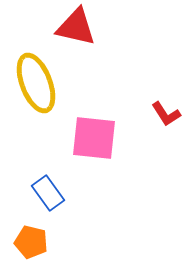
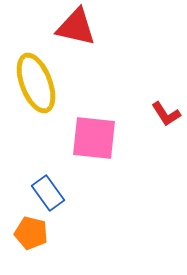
orange pentagon: moved 9 px up
